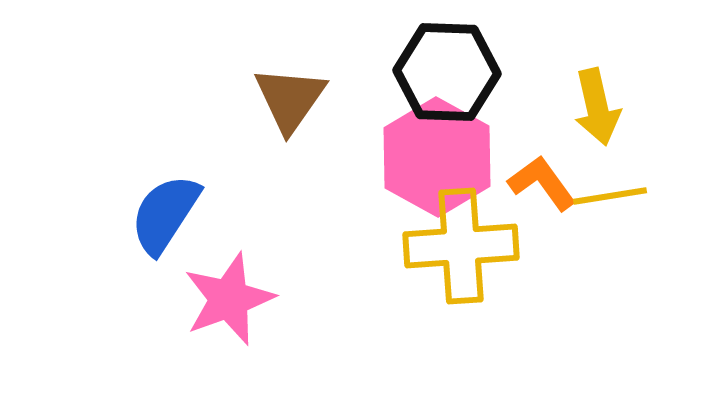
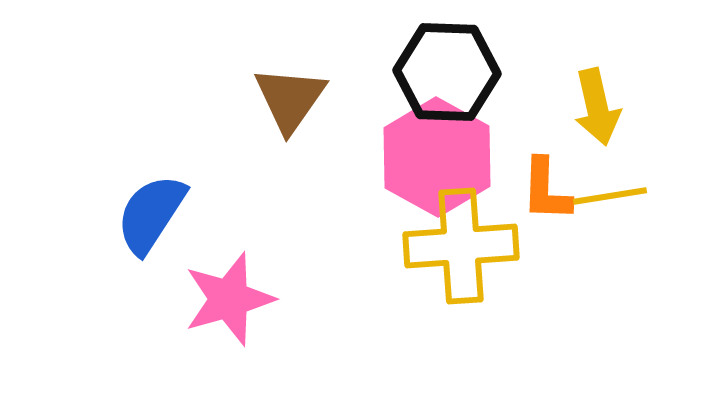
orange L-shape: moved 4 px right, 7 px down; rotated 142 degrees counterclockwise
blue semicircle: moved 14 px left
pink star: rotated 4 degrees clockwise
